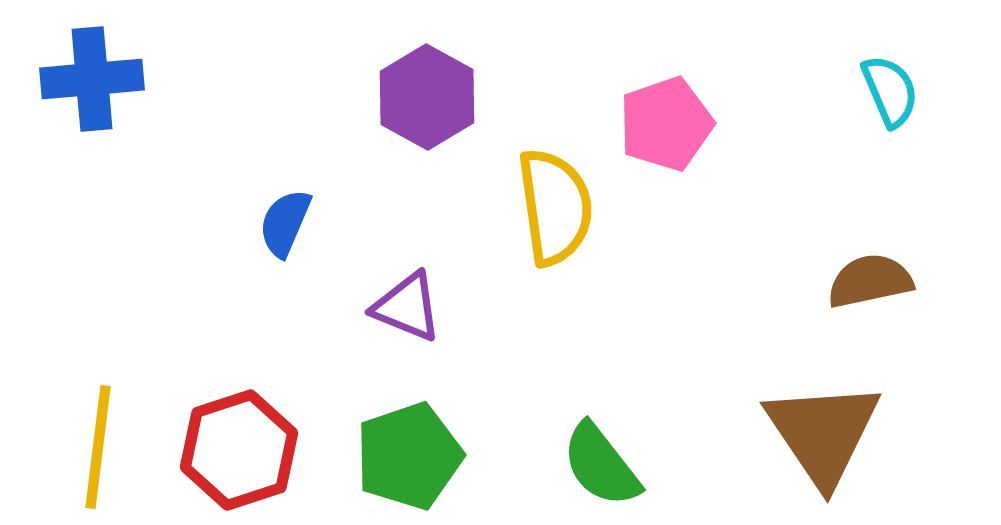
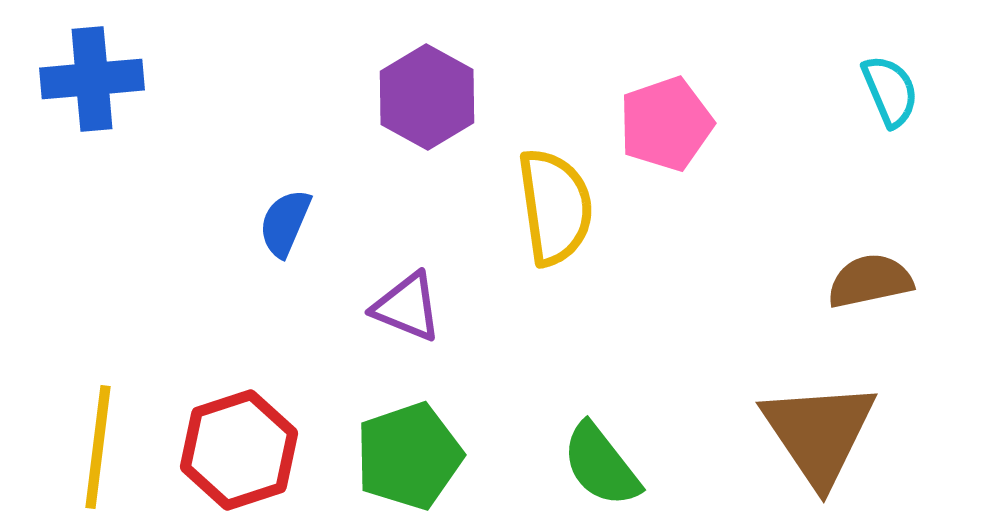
brown triangle: moved 4 px left
